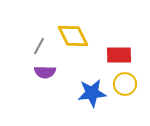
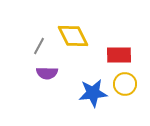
purple semicircle: moved 2 px right, 1 px down
blue star: moved 1 px right
